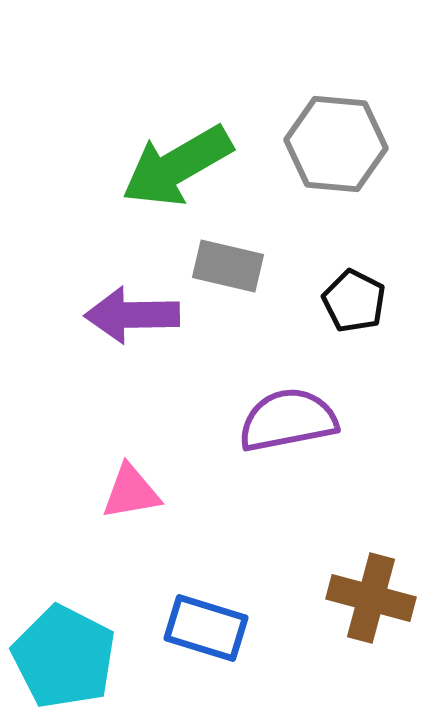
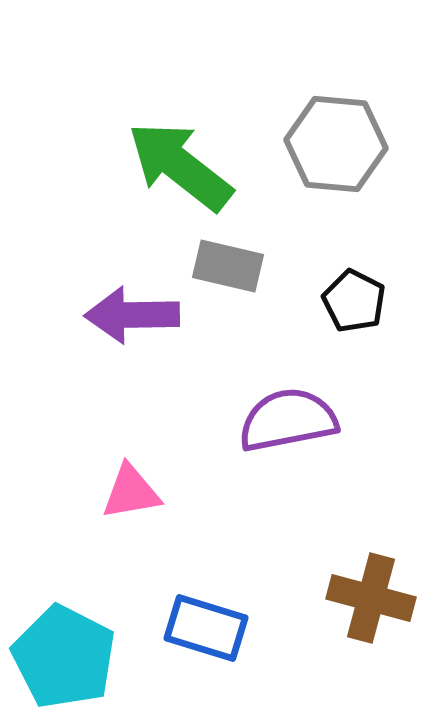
green arrow: moved 3 px right; rotated 68 degrees clockwise
